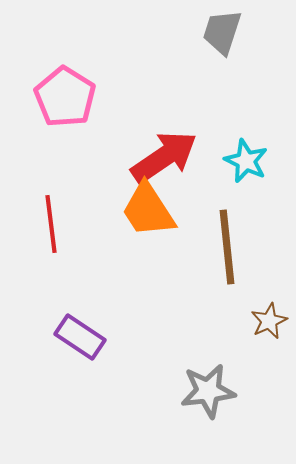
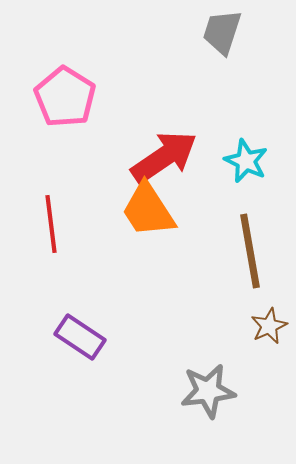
brown line: moved 23 px right, 4 px down; rotated 4 degrees counterclockwise
brown star: moved 5 px down
